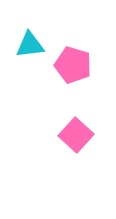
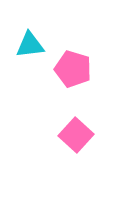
pink pentagon: moved 4 px down
